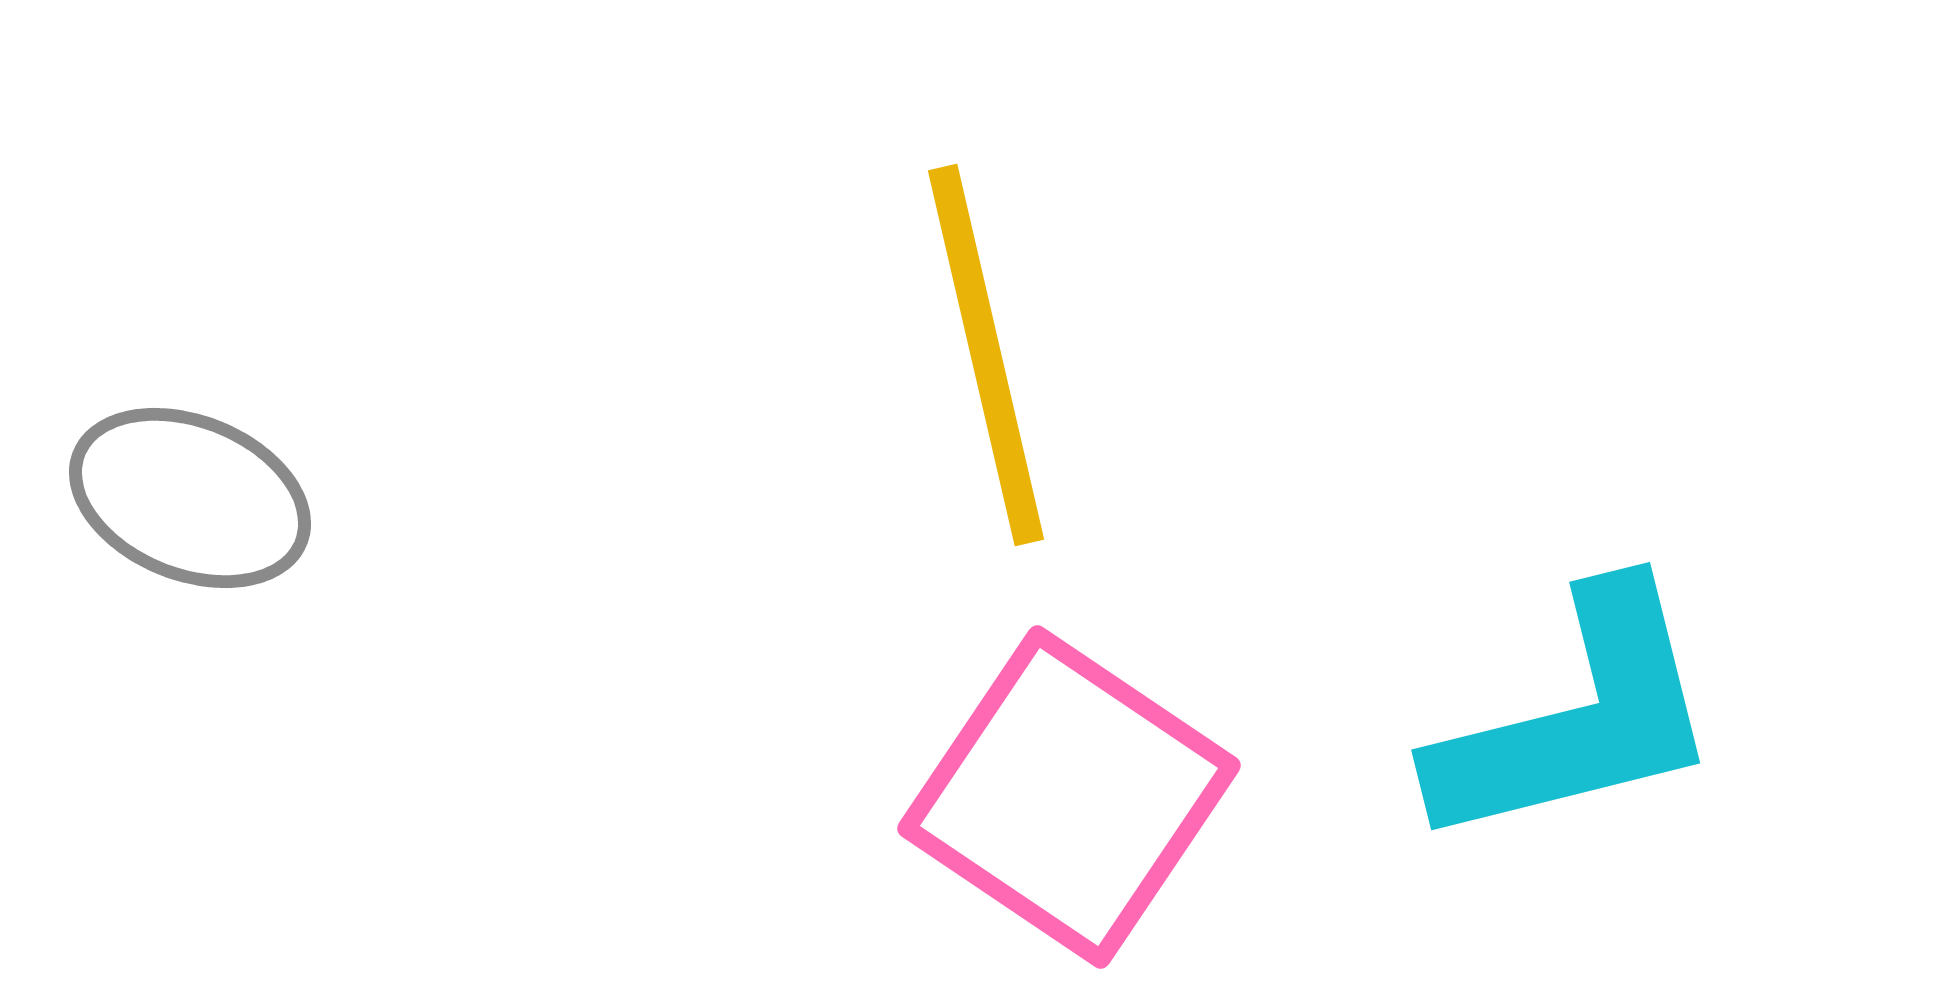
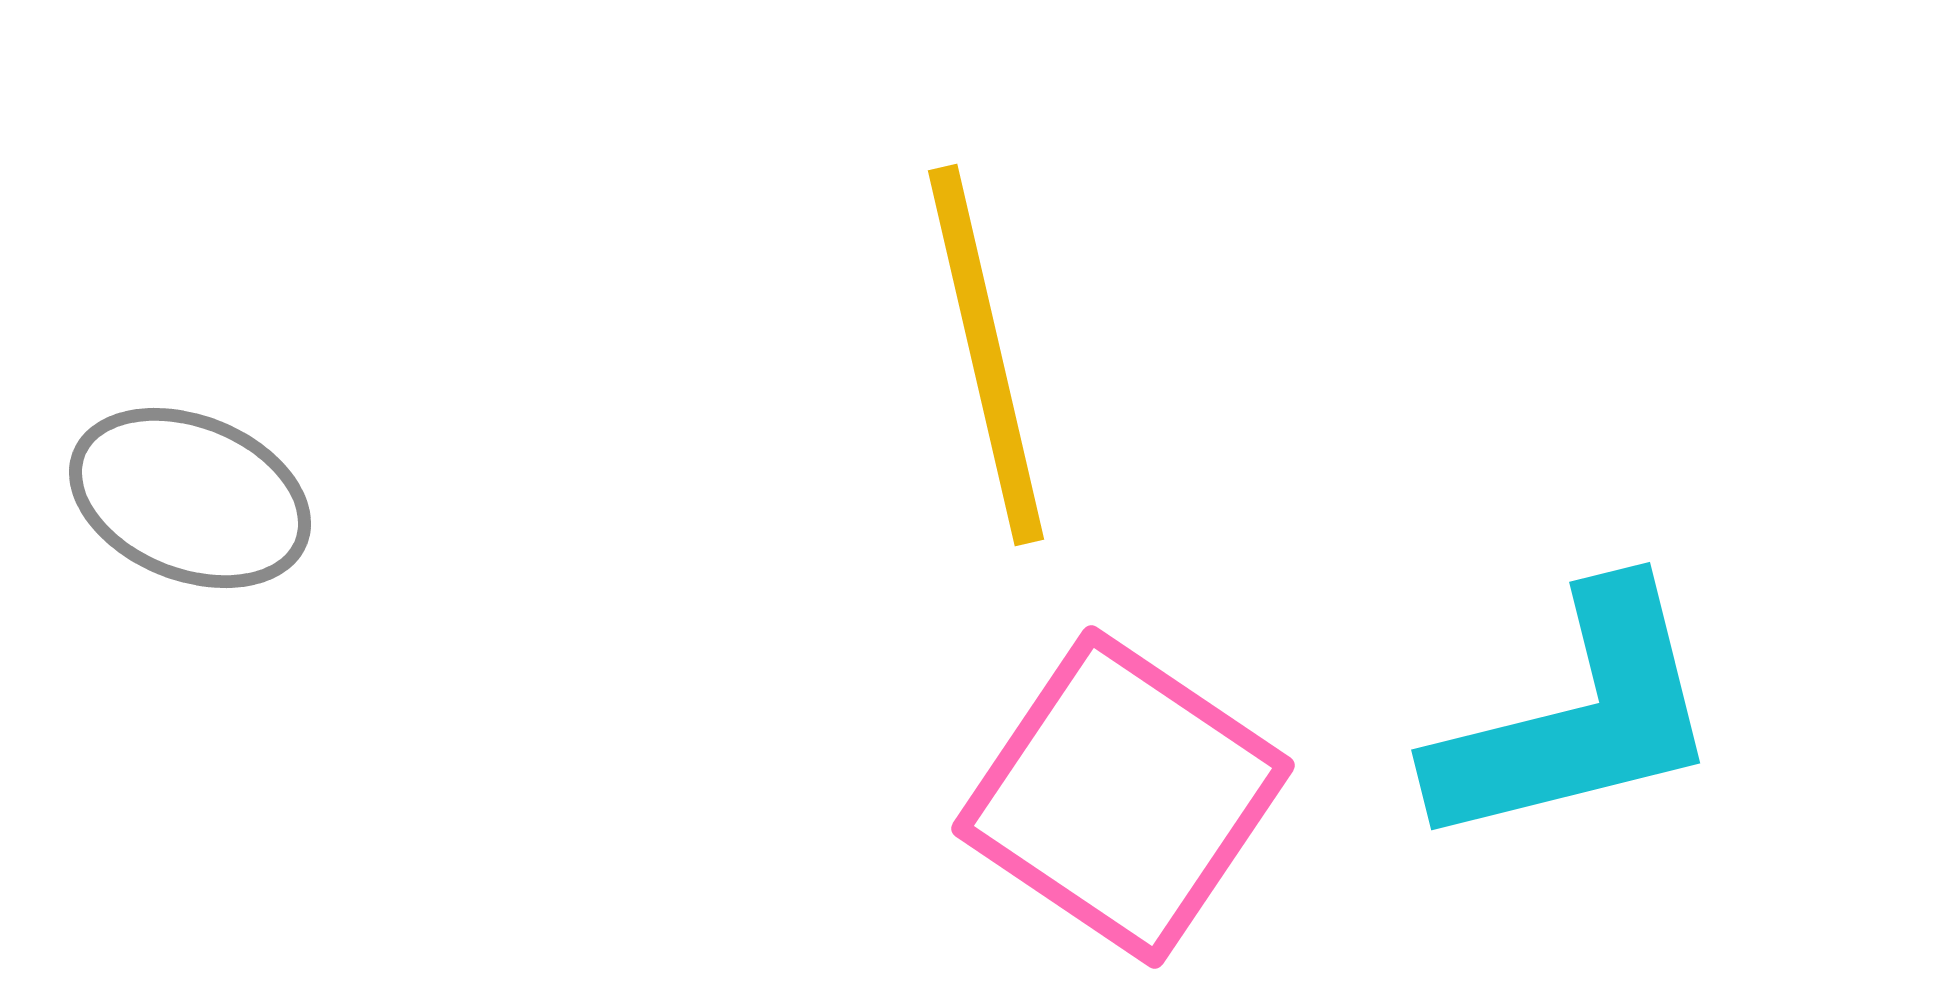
pink square: moved 54 px right
